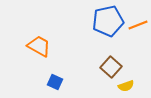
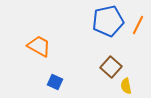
orange line: rotated 42 degrees counterclockwise
yellow semicircle: rotated 98 degrees clockwise
